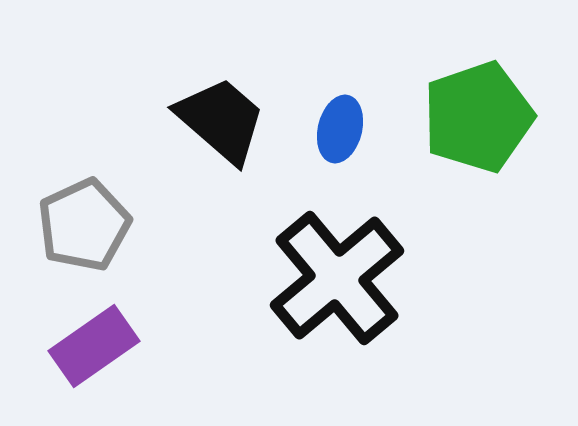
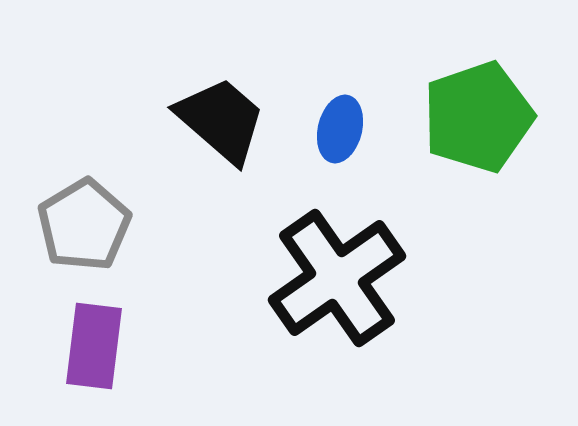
gray pentagon: rotated 6 degrees counterclockwise
black cross: rotated 5 degrees clockwise
purple rectangle: rotated 48 degrees counterclockwise
